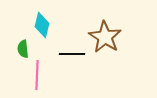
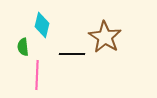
green semicircle: moved 2 px up
